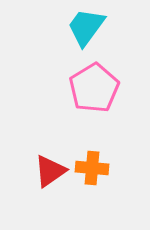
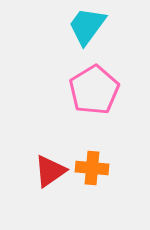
cyan trapezoid: moved 1 px right, 1 px up
pink pentagon: moved 2 px down
